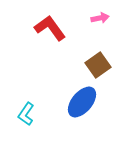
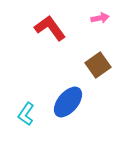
blue ellipse: moved 14 px left
